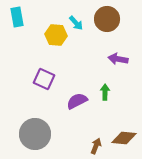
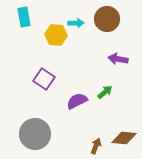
cyan rectangle: moved 7 px right
cyan arrow: rotated 49 degrees counterclockwise
purple square: rotated 10 degrees clockwise
green arrow: rotated 49 degrees clockwise
